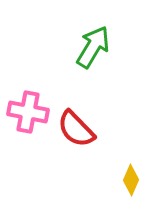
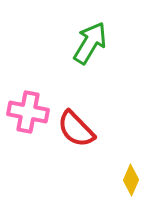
green arrow: moved 3 px left, 4 px up
